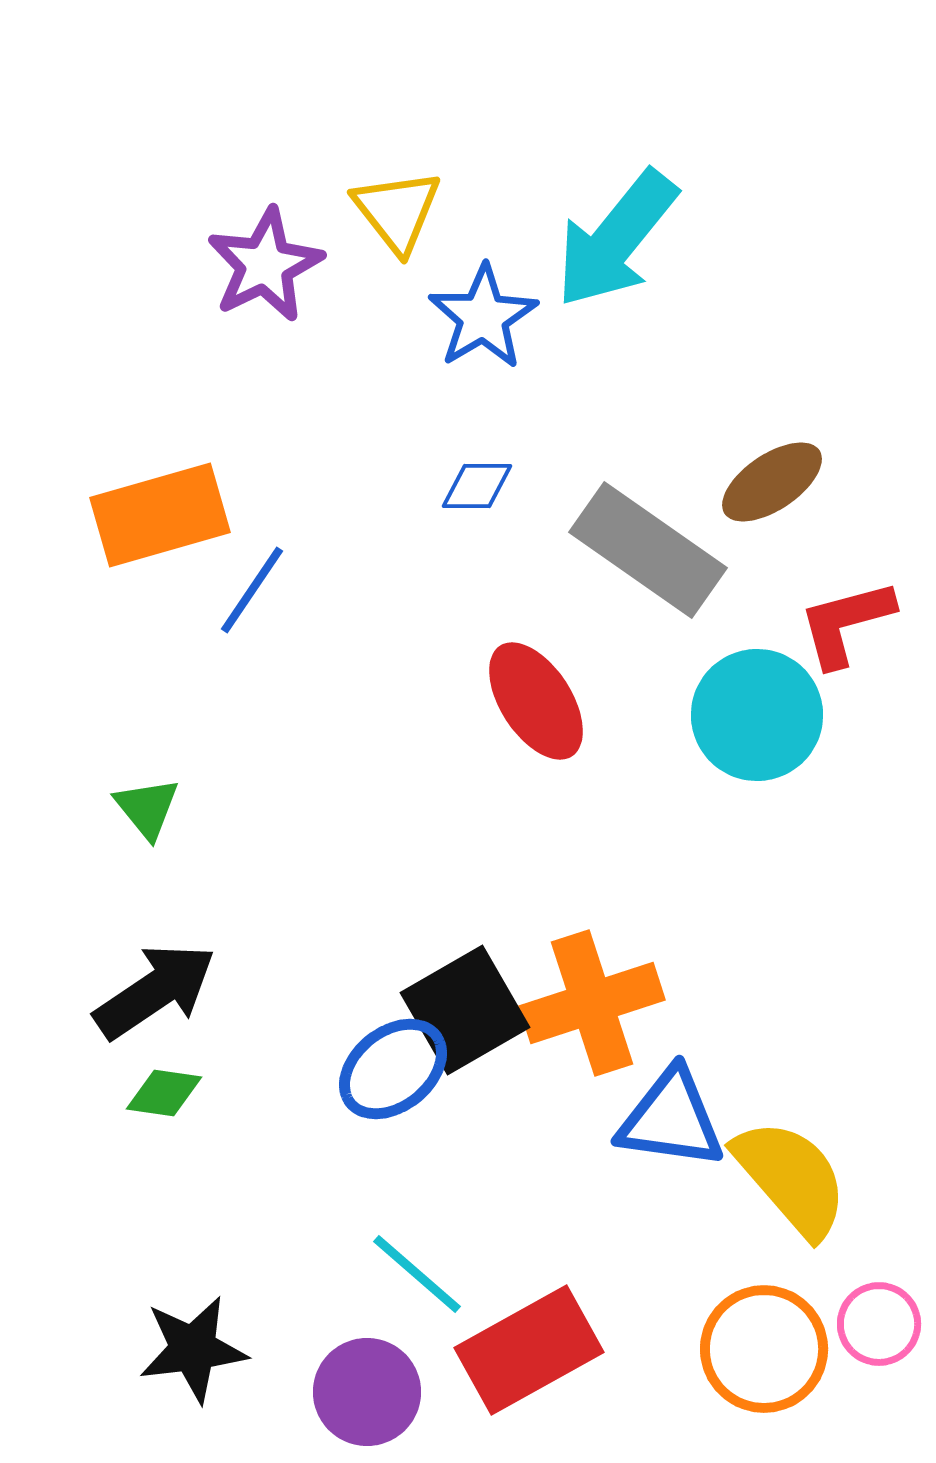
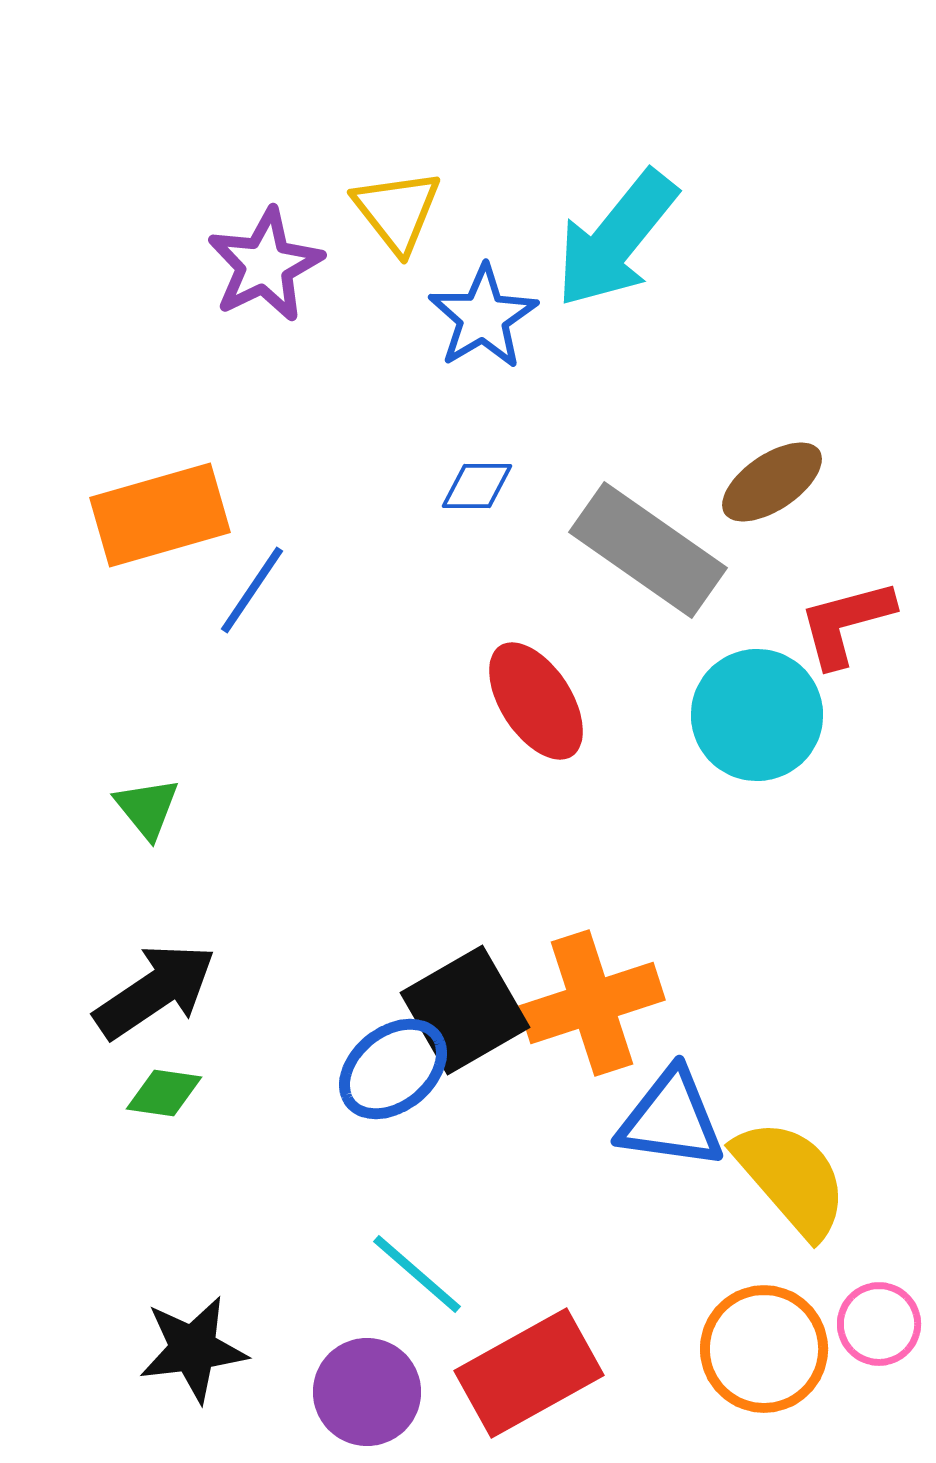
red rectangle: moved 23 px down
